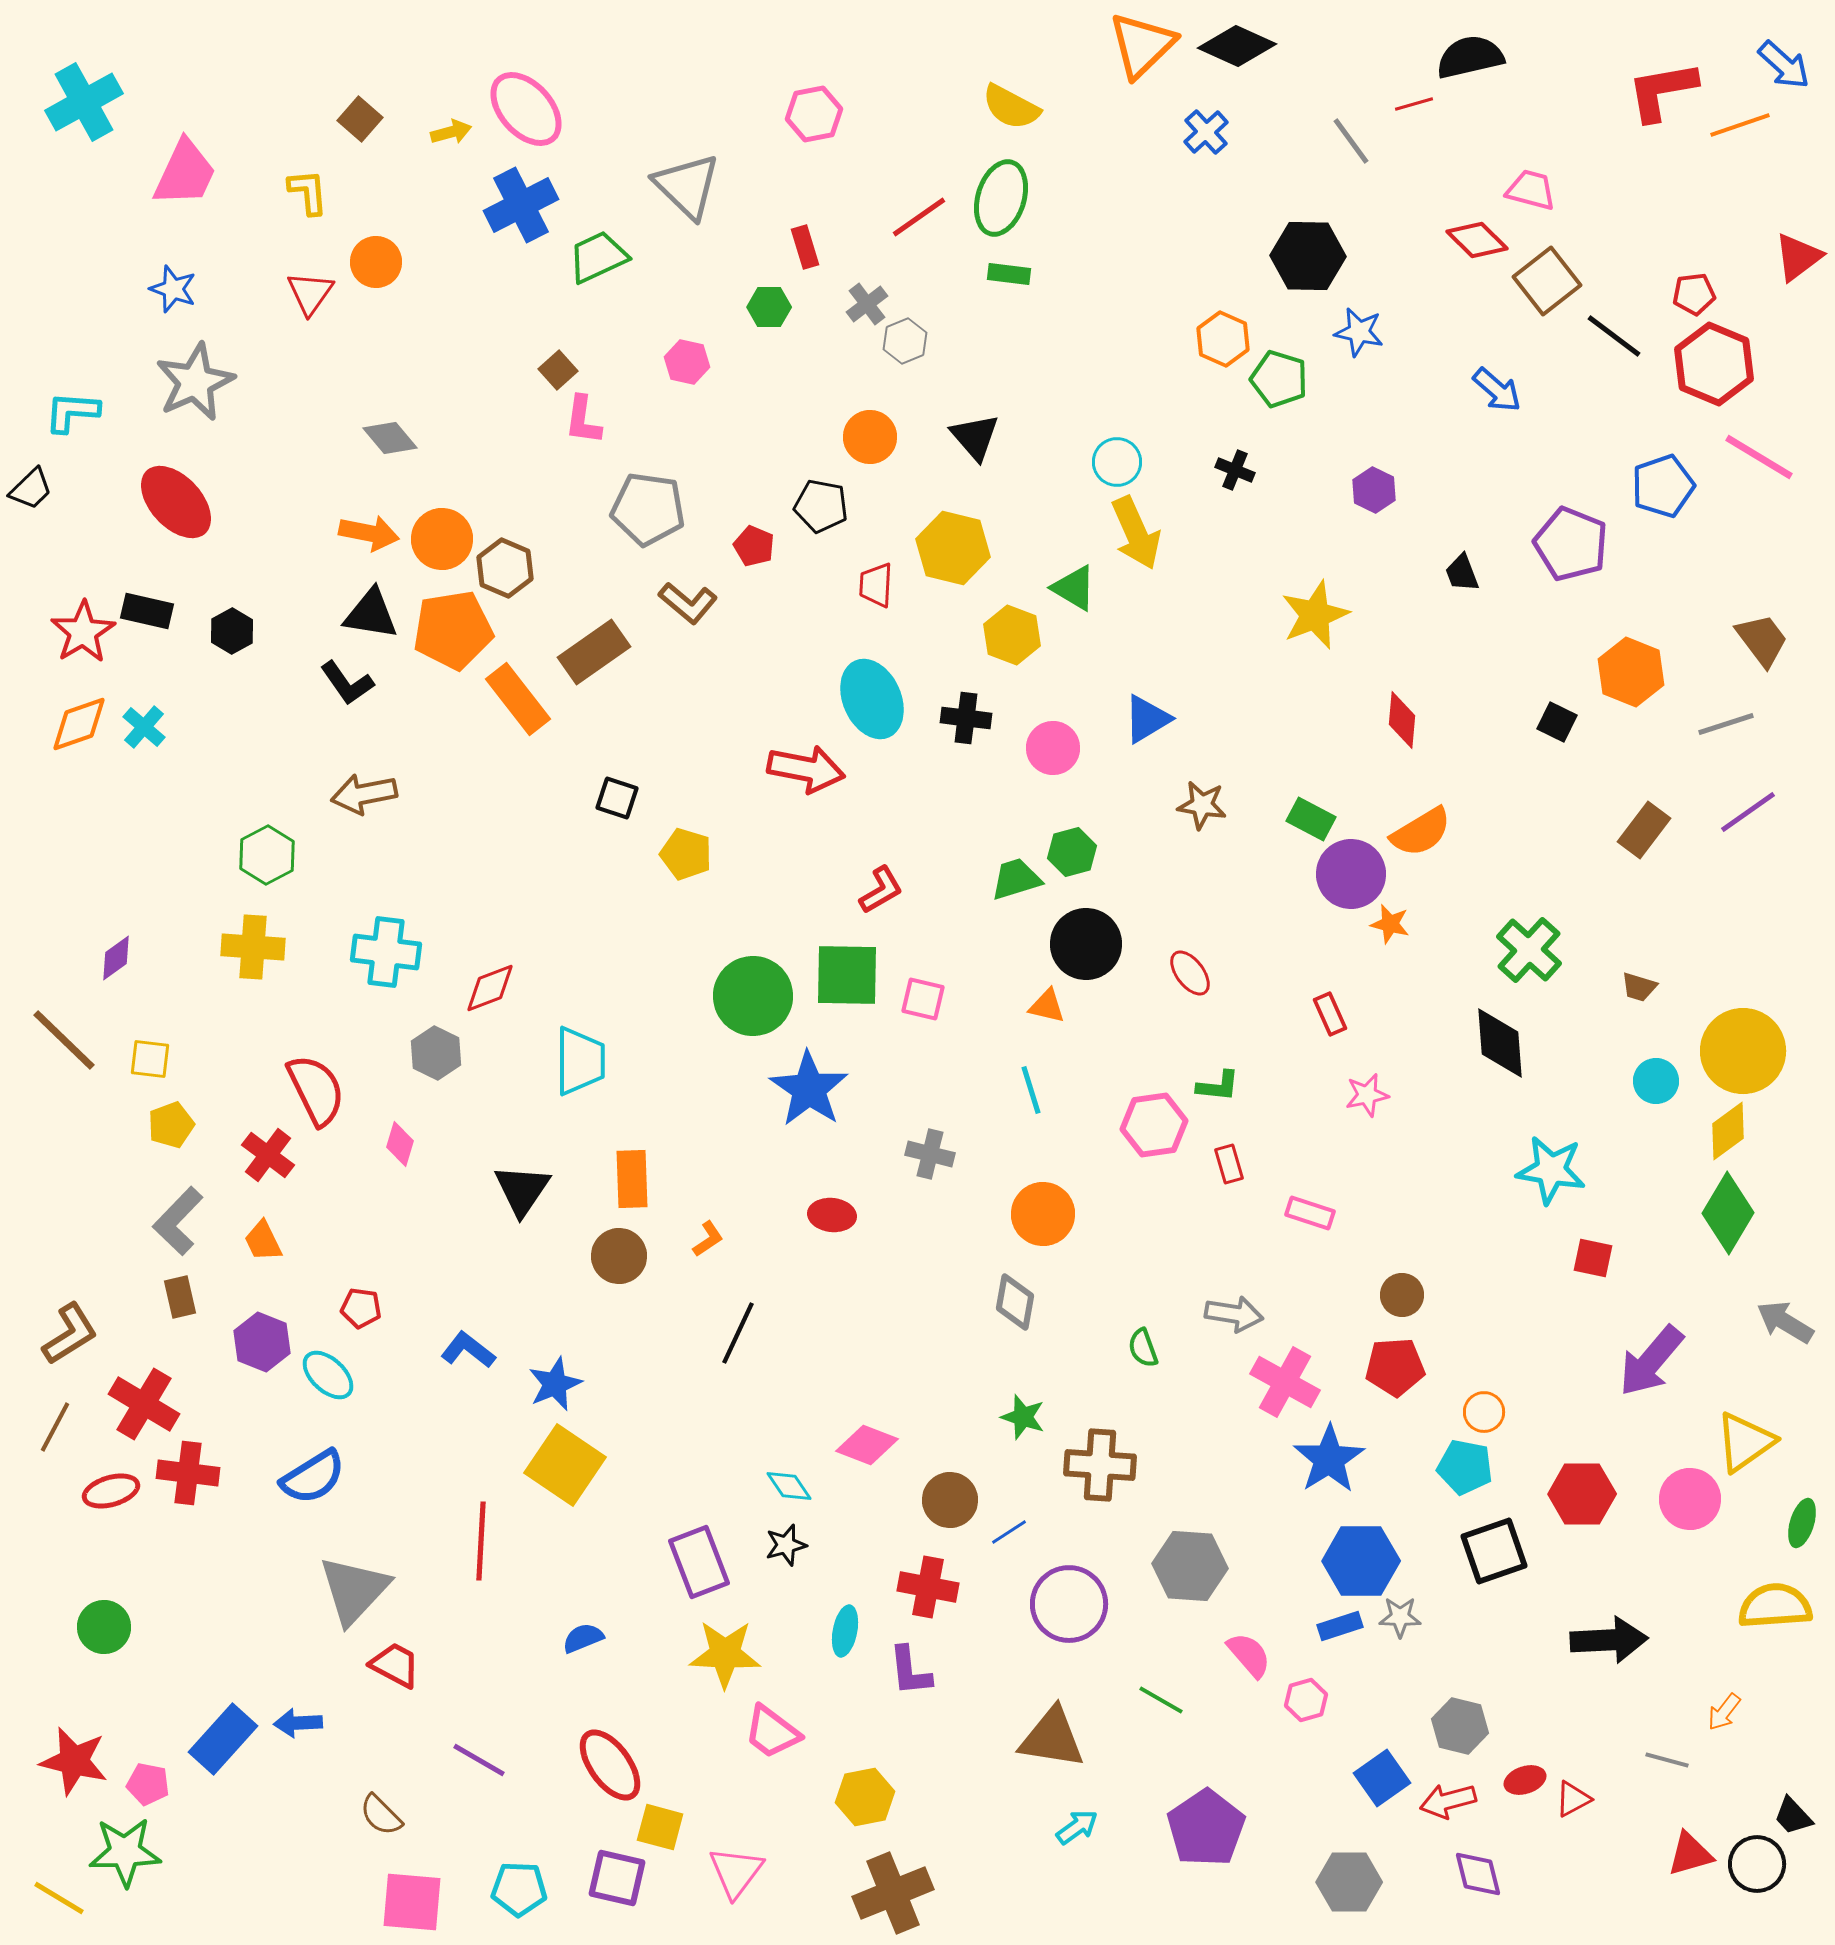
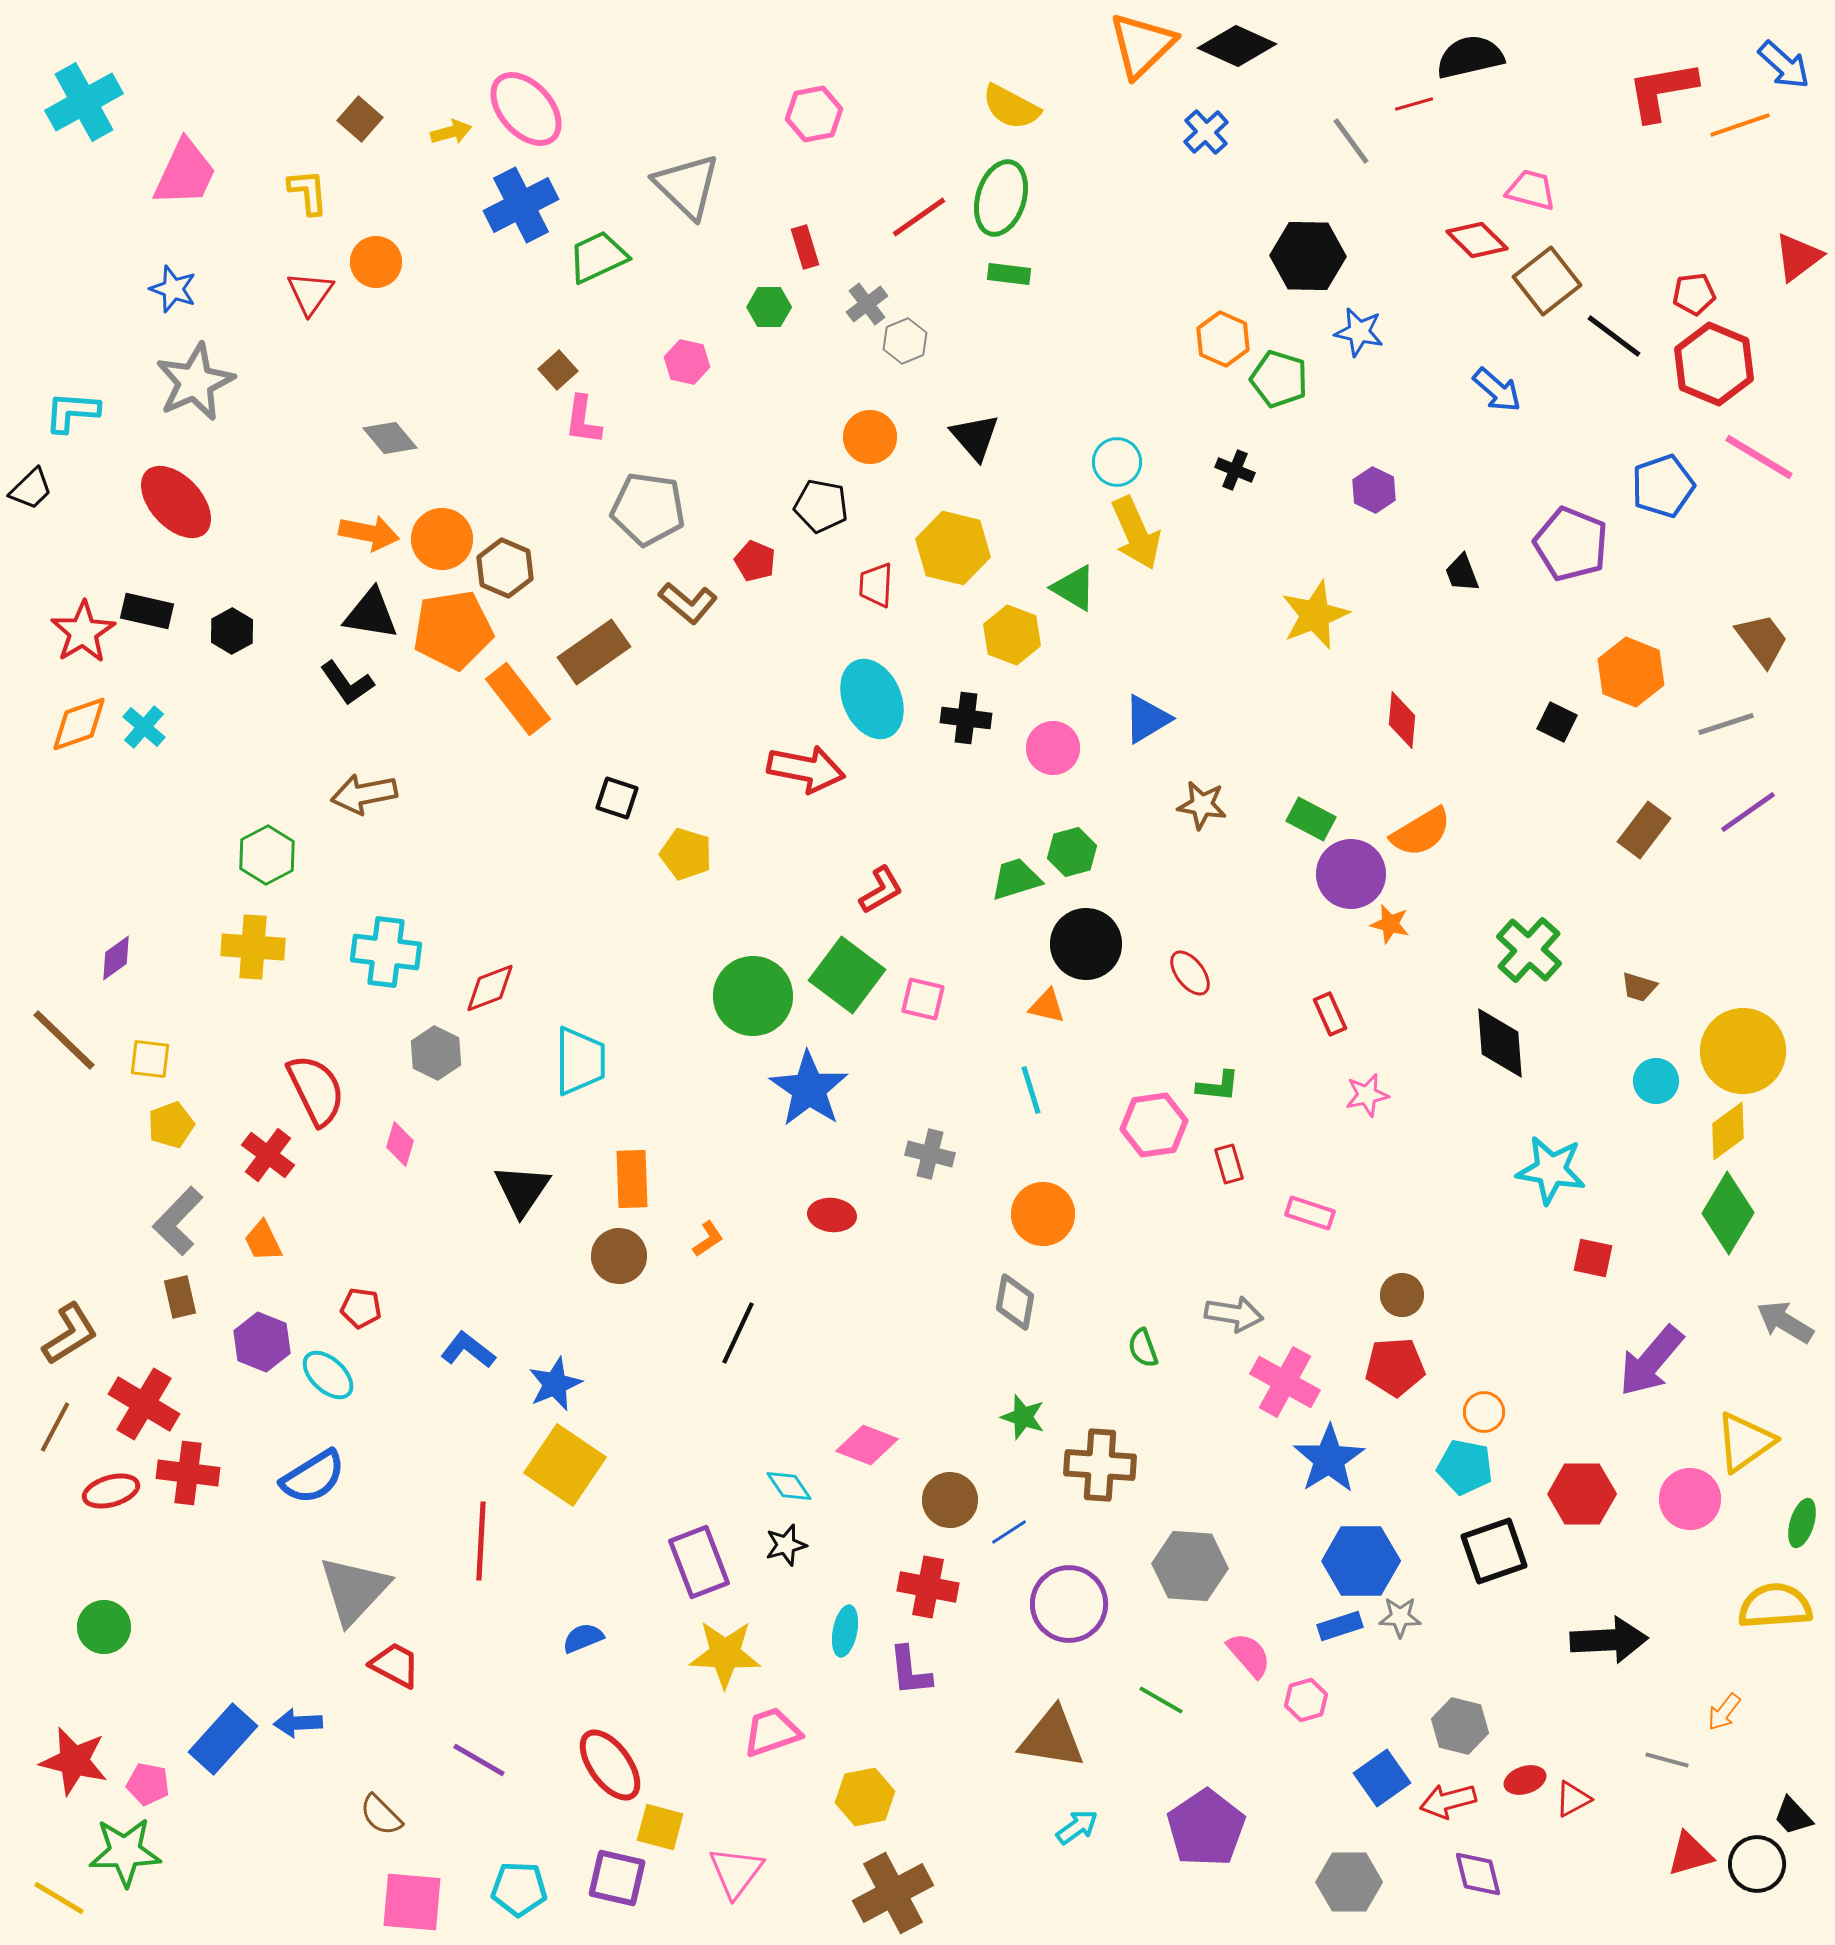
red pentagon at (754, 546): moved 1 px right, 15 px down
green square at (847, 975): rotated 36 degrees clockwise
pink trapezoid at (772, 1732): rotated 124 degrees clockwise
brown cross at (893, 1893): rotated 6 degrees counterclockwise
